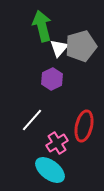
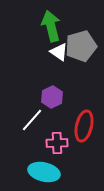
green arrow: moved 9 px right
white triangle: moved 4 px down; rotated 36 degrees counterclockwise
purple hexagon: moved 18 px down
pink cross: rotated 30 degrees clockwise
cyan ellipse: moved 6 px left, 2 px down; rotated 24 degrees counterclockwise
